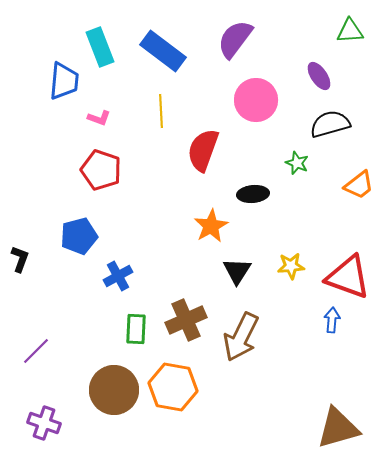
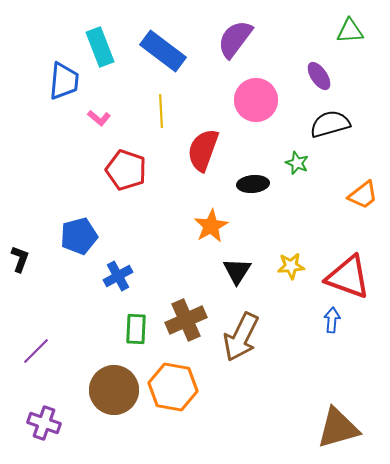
pink L-shape: rotated 20 degrees clockwise
red pentagon: moved 25 px right
orange trapezoid: moved 4 px right, 10 px down
black ellipse: moved 10 px up
